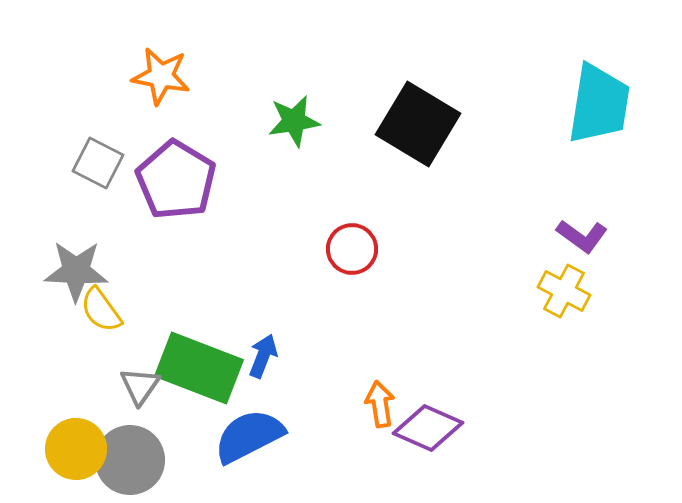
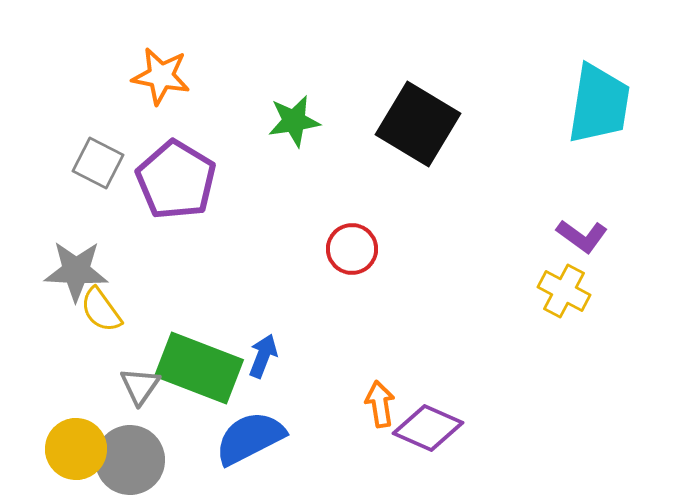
blue semicircle: moved 1 px right, 2 px down
